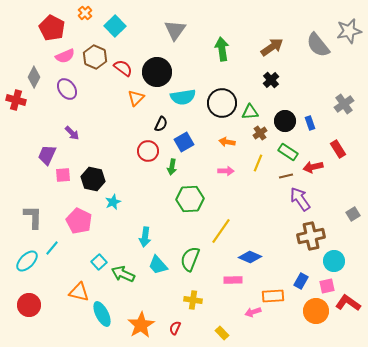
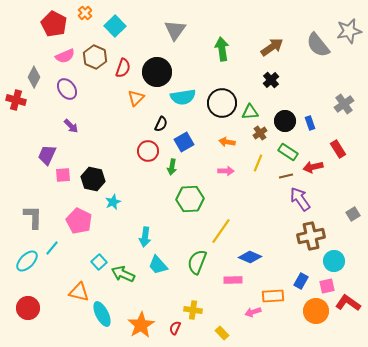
red pentagon at (52, 28): moved 2 px right, 4 px up
red semicircle at (123, 68): rotated 72 degrees clockwise
purple arrow at (72, 133): moved 1 px left, 7 px up
green semicircle at (190, 259): moved 7 px right, 3 px down
yellow cross at (193, 300): moved 10 px down
red circle at (29, 305): moved 1 px left, 3 px down
